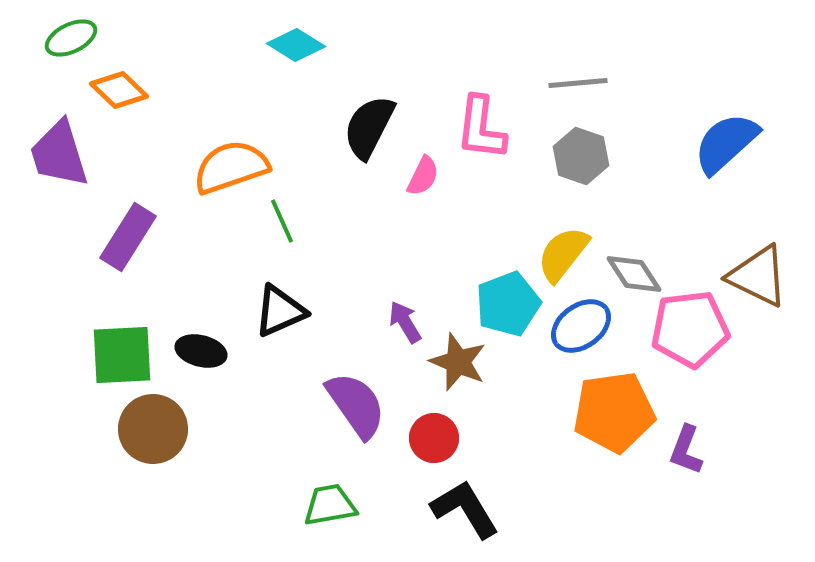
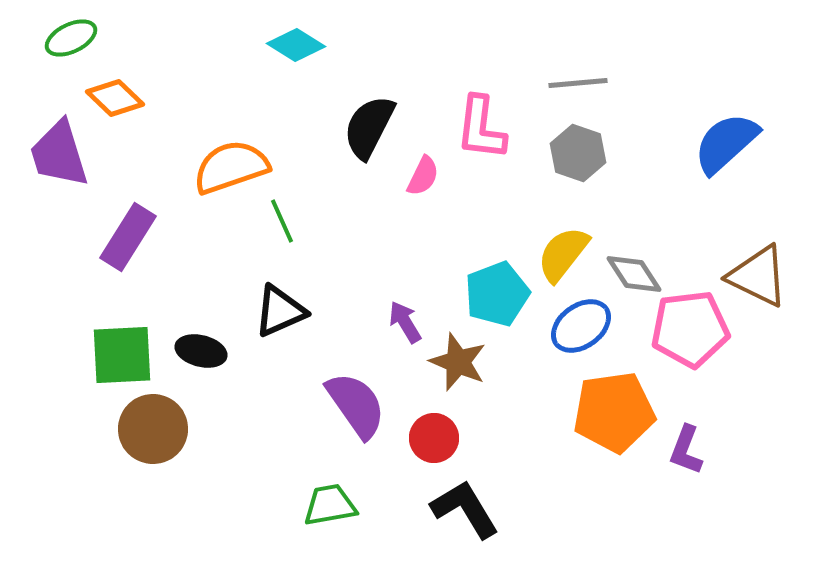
orange diamond: moved 4 px left, 8 px down
gray hexagon: moved 3 px left, 3 px up
cyan pentagon: moved 11 px left, 10 px up
